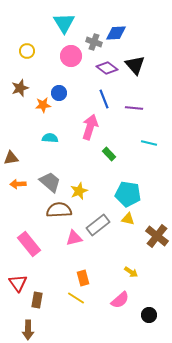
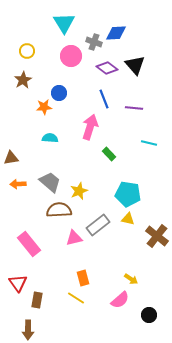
brown star: moved 3 px right, 8 px up; rotated 12 degrees counterclockwise
orange star: moved 1 px right, 2 px down
yellow arrow: moved 7 px down
